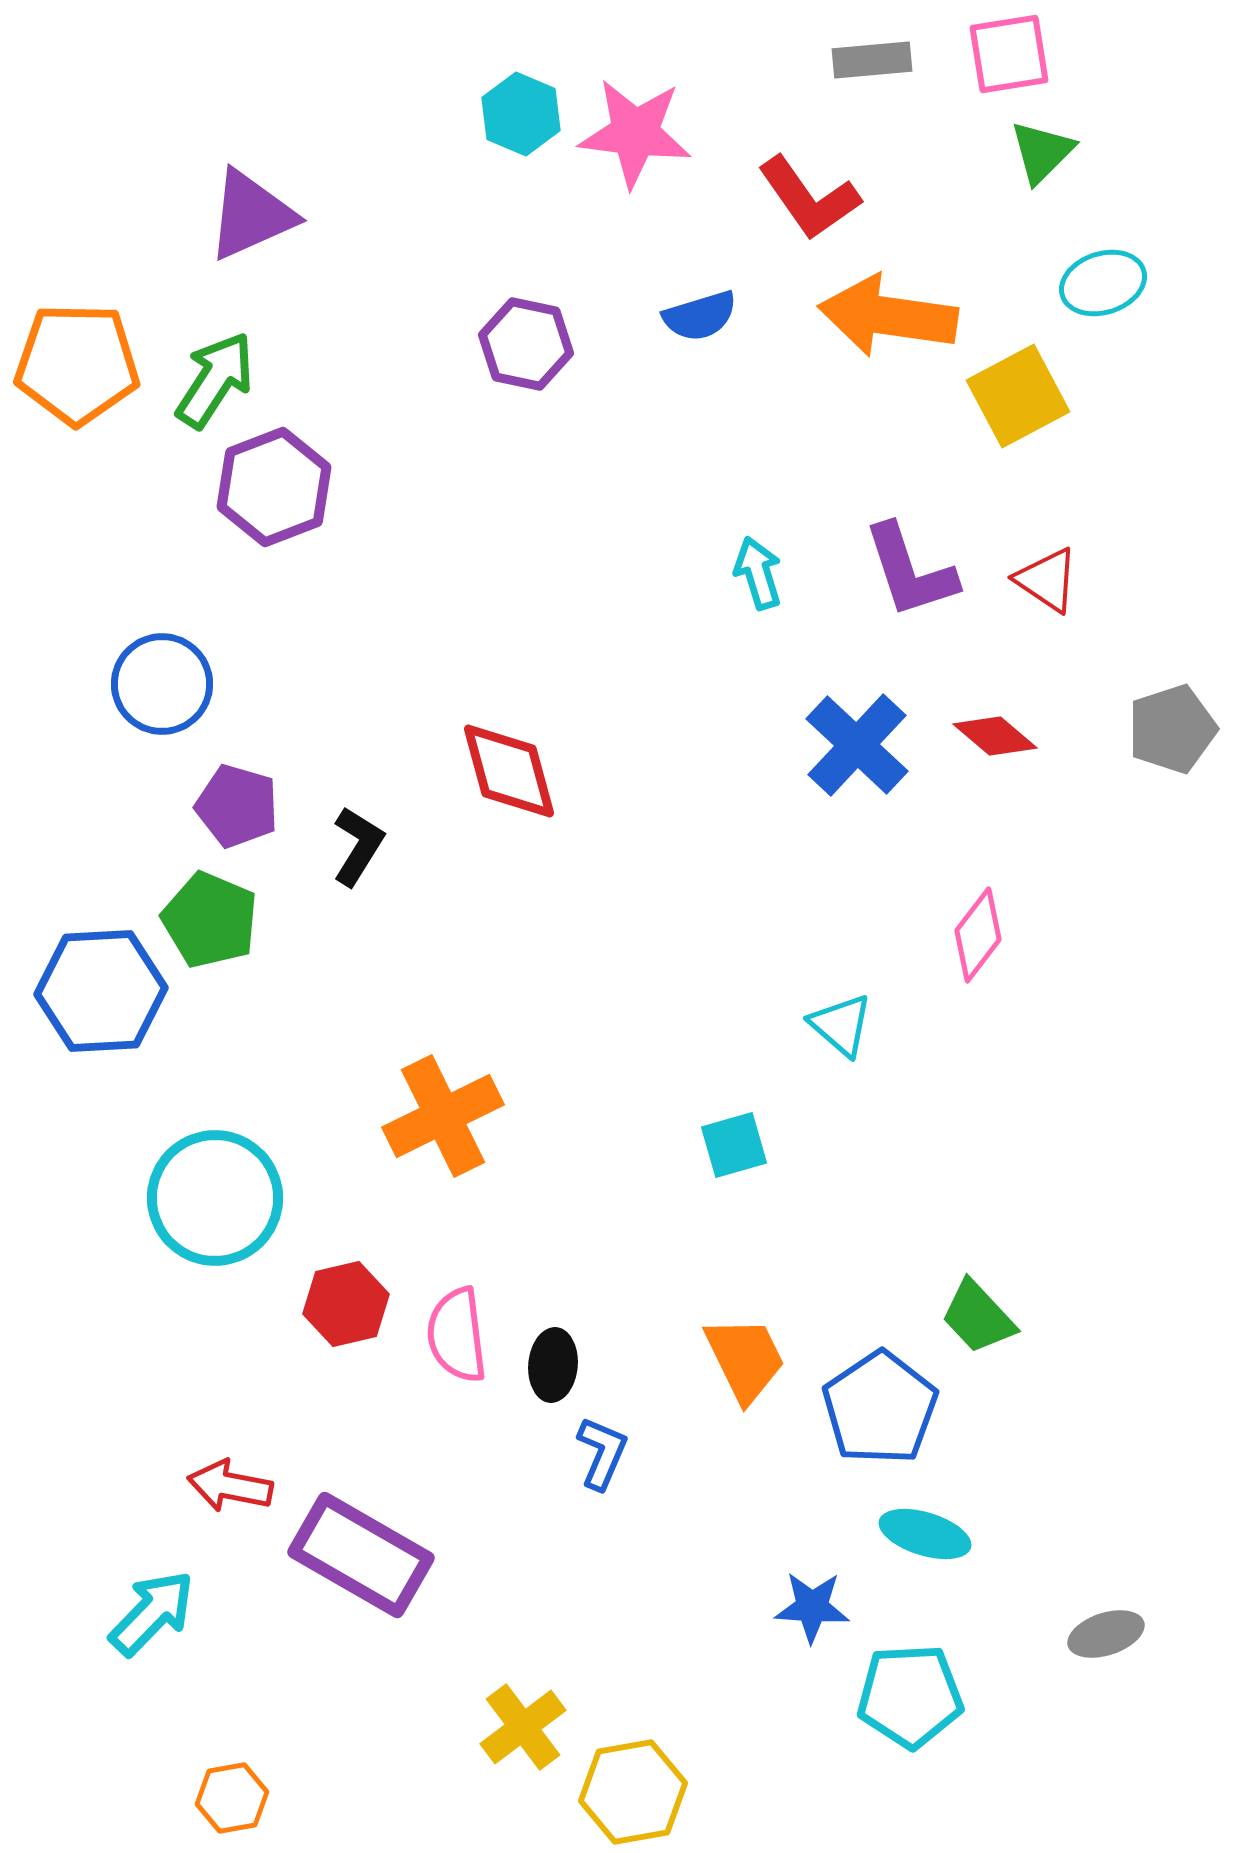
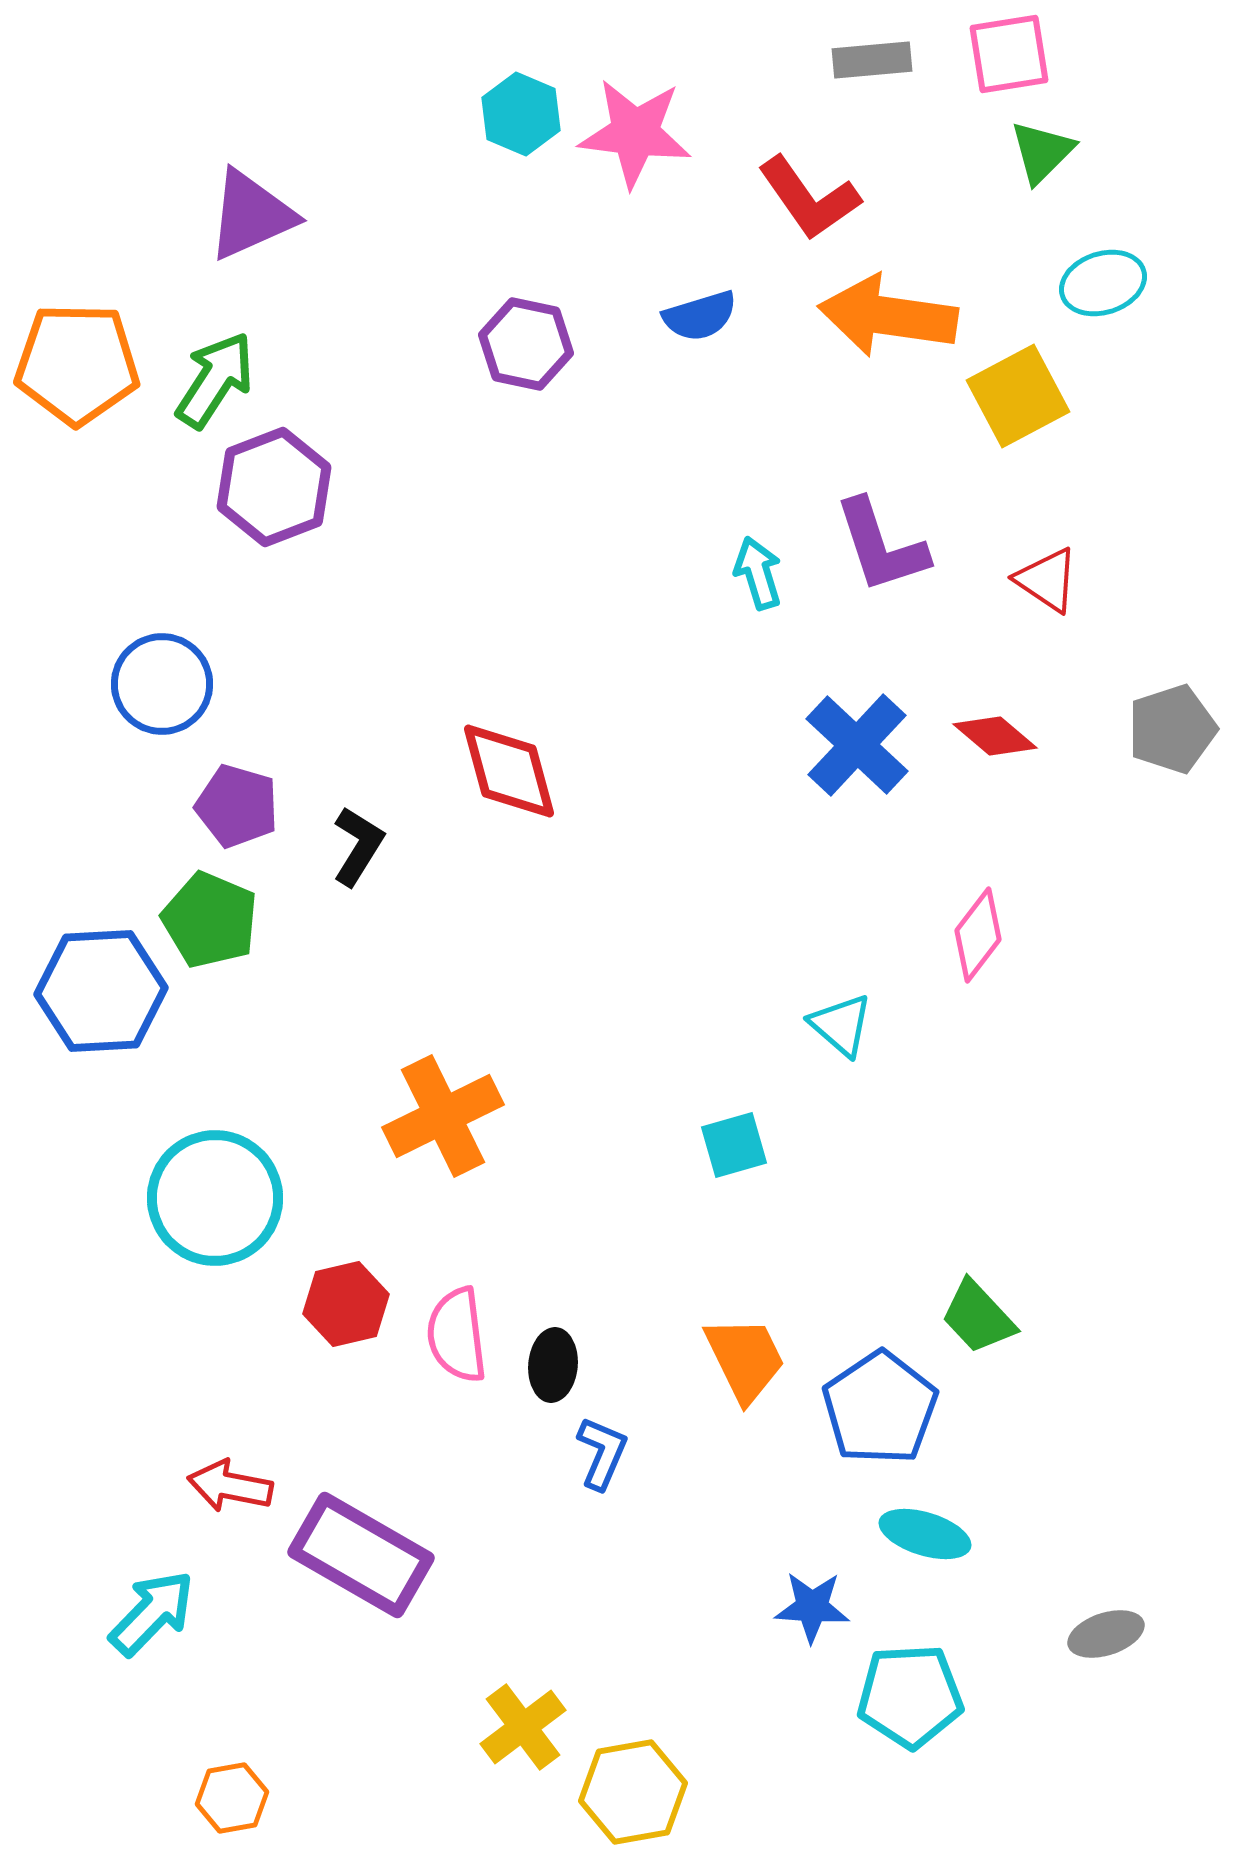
purple L-shape at (910, 571): moved 29 px left, 25 px up
